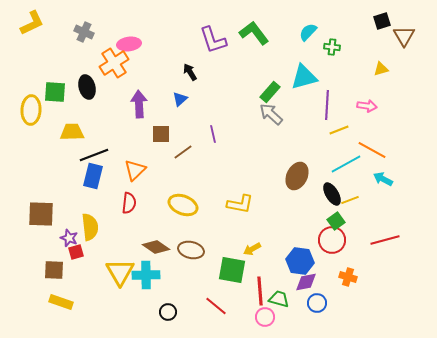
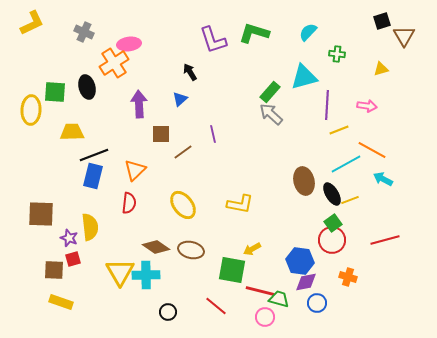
green L-shape at (254, 33): rotated 36 degrees counterclockwise
green cross at (332, 47): moved 5 px right, 7 px down
brown ellipse at (297, 176): moved 7 px right, 5 px down; rotated 40 degrees counterclockwise
yellow ellipse at (183, 205): rotated 32 degrees clockwise
green square at (336, 221): moved 3 px left, 2 px down
red square at (76, 252): moved 3 px left, 7 px down
red line at (260, 291): rotated 72 degrees counterclockwise
